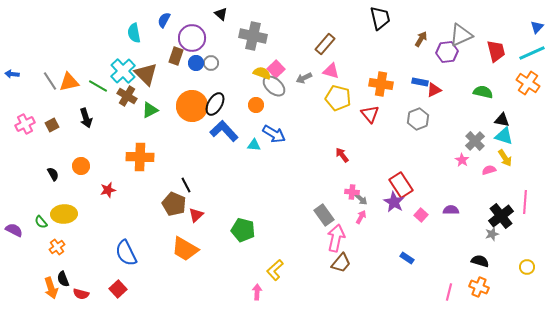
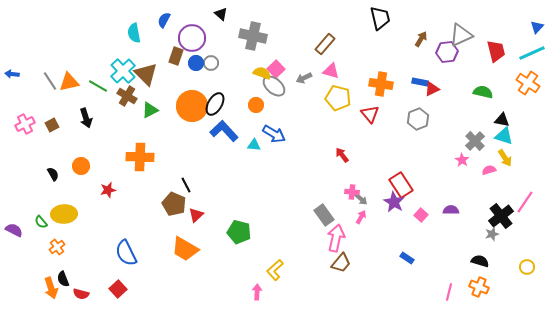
red triangle at (434, 90): moved 2 px left, 1 px up
pink line at (525, 202): rotated 30 degrees clockwise
green pentagon at (243, 230): moved 4 px left, 2 px down
